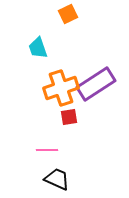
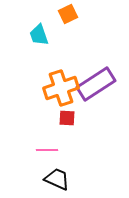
cyan trapezoid: moved 1 px right, 13 px up
red square: moved 2 px left, 1 px down; rotated 12 degrees clockwise
